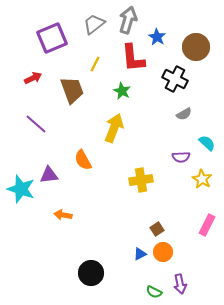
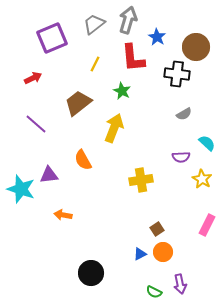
black cross: moved 2 px right, 5 px up; rotated 20 degrees counterclockwise
brown trapezoid: moved 6 px right, 13 px down; rotated 108 degrees counterclockwise
